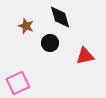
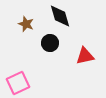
black diamond: moved 1 px up
brown star: moved 2 px up
